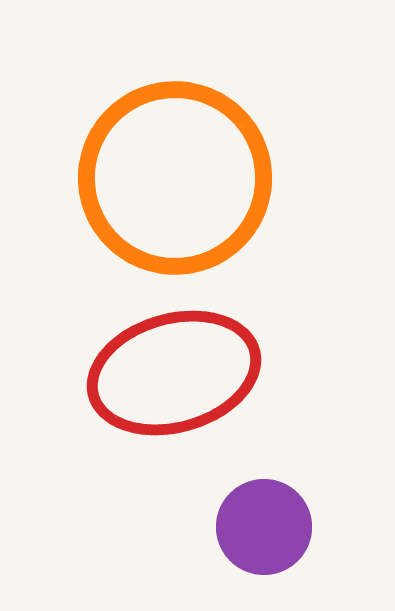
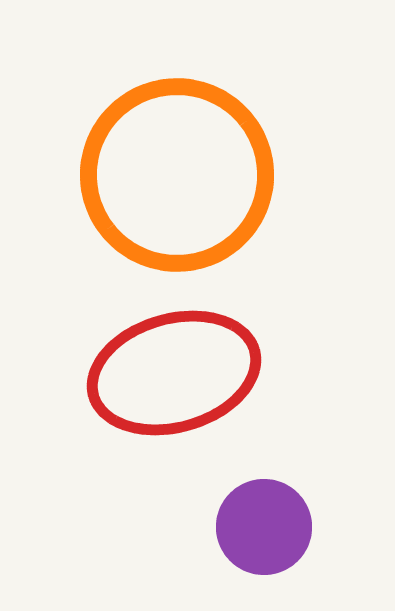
orange circle: moved 2 px right, 3 px up
